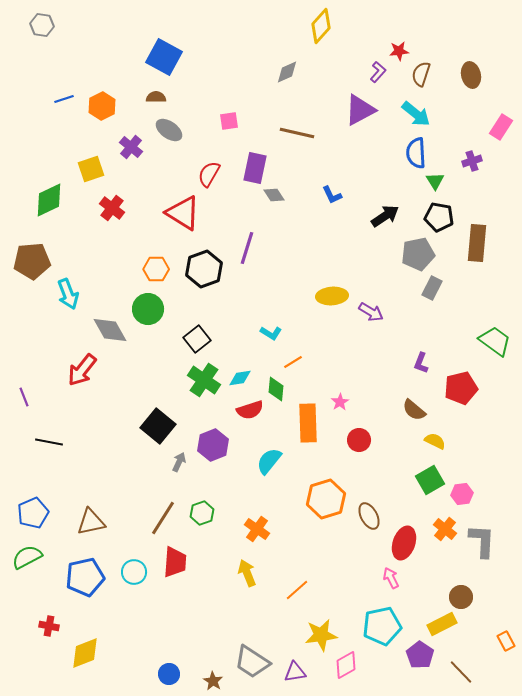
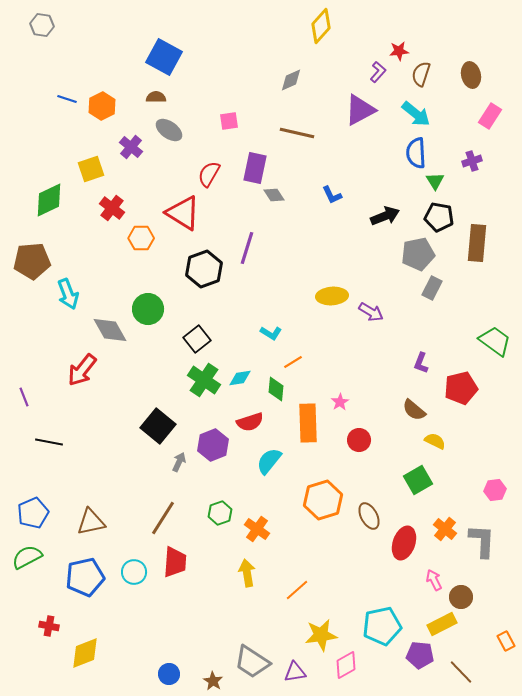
gray diamond at (287, 72): moved 4 px right, 8 px down
blue line at (64, 99): moved 3 px right; rotated 36 degrees clockwise
pink rectangle at (501, 127): moved 11 px left, 11 px up
black arrow at (385, 216): rotated 12 degrees clockwise
orange hexagon at (156, 269): moved 15 px left, 31 px up
red semicircle at (250, 410): moved 12 px down
green square at (430, 480): moved 12 px left
pink hexagon at (462, 494): moved 33 px right, 4 px up
orange hexagon at (326, 499): moved 3 px left, 1 px down
green hexagon at (202, 513): moved 18 px right
yellow arrow at (247, 573): rotated 12 degrees clockwise
pink arrow at (391, 578): moved 43 px right, 2 px down
purple pentagon at (420, 655): rotated 28 degrees counterclockwise
